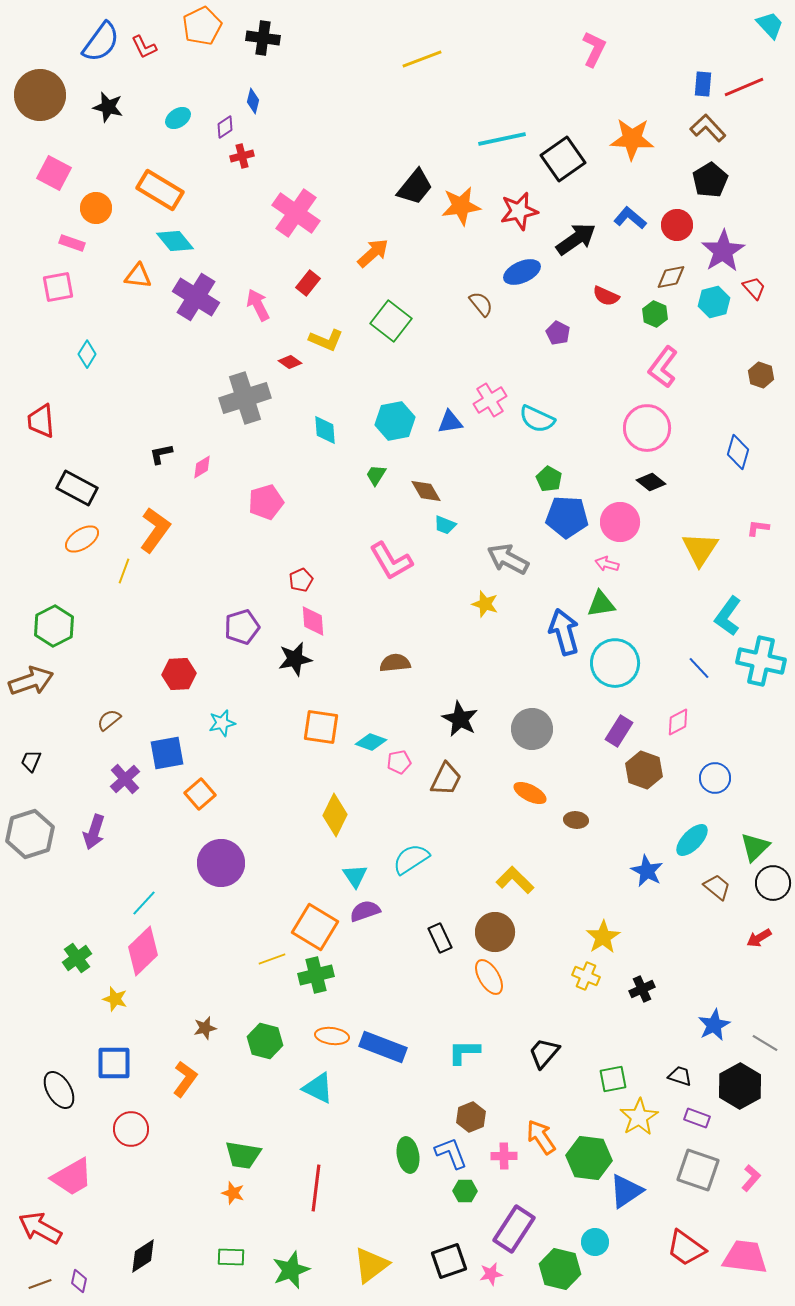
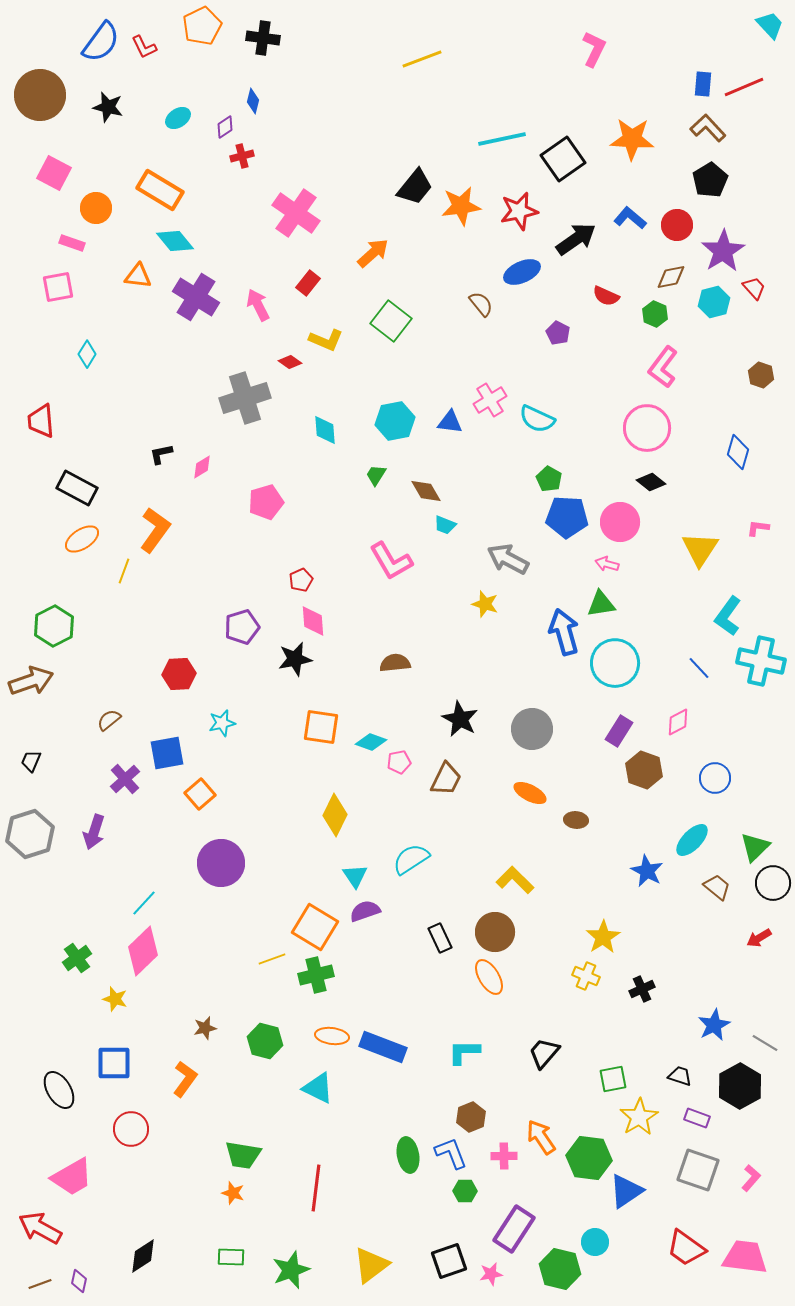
blue triangle at (450, 422): rotated 16 degrees clockwise
